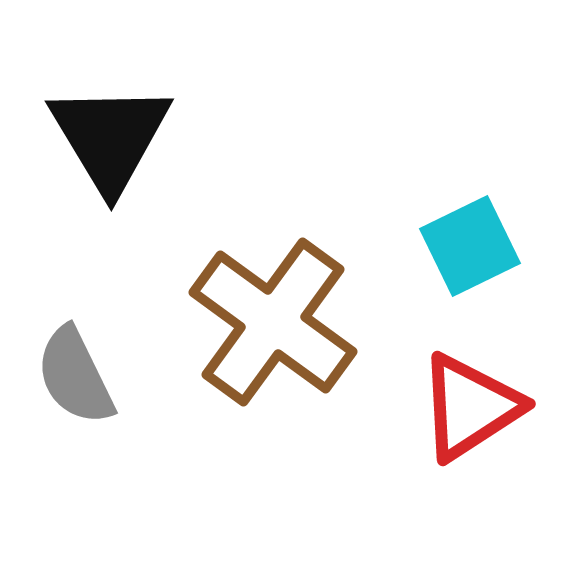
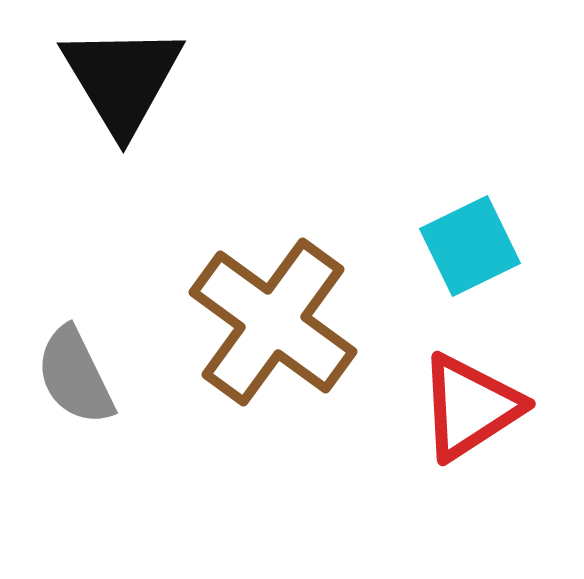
black triangle: moved 12 px right, 58 px up
